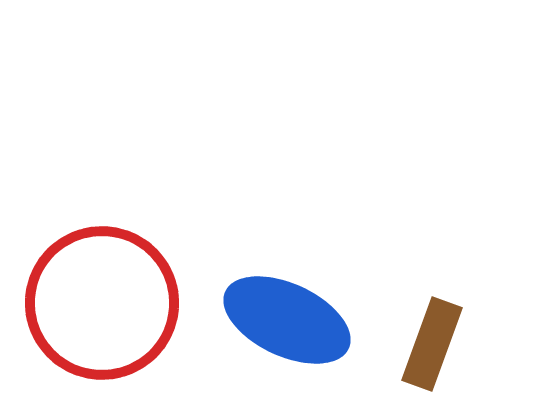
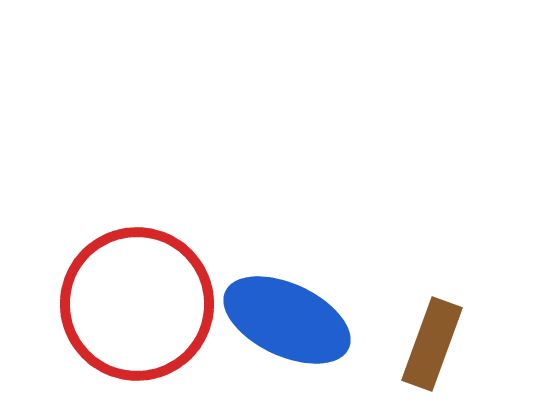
red circle: moved 35 px right, 1 px down
